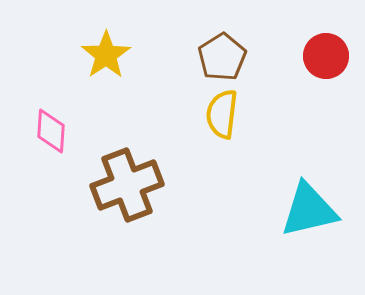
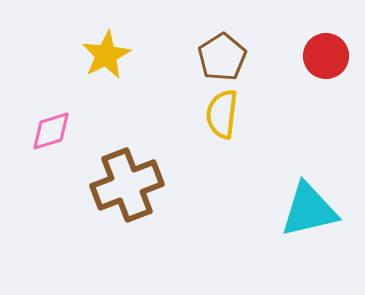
yellow star: rotated 6 degrees clockwise
pink diamond: rotated 69 degrees clockwise
